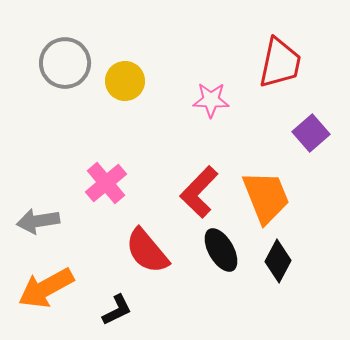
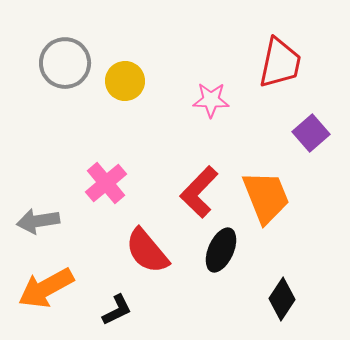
black ellipse: rotated 54 degrees clockwise
black diamond: moved 4 px right, 38 px down; rotated 6 degrees clockwise
